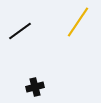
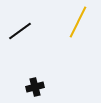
yellow line: rotated 8 degrees counterclockwise
